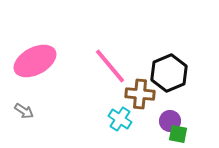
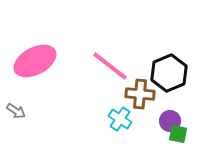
pink line: rotated 12 degrees counterclockwise
gray arrow: moved 8 px left
